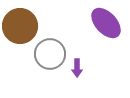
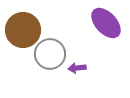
brown circle: moved 3 px right, 4 px down
purple arrow: rotated 84 degrees clockwise
